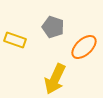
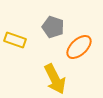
orange ellipse: moved 5 px left
yellow arrow: rotated 52 degrees counterclockwise
